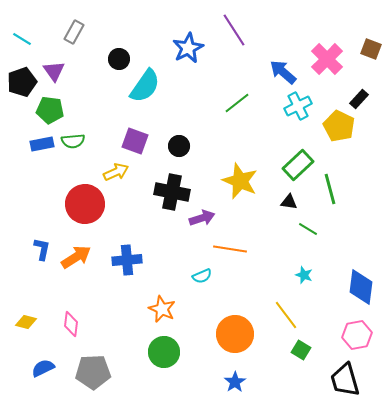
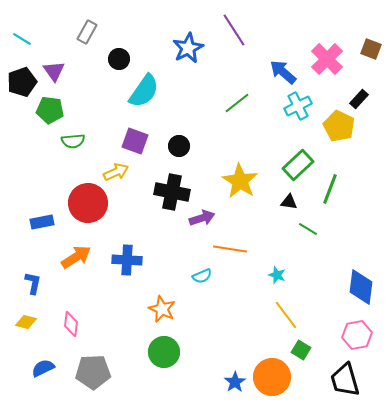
gray rectangle at (74, 32): moved 13 px right
cyan semicircle at (145, 86): moved 1 px left, 5 px down
blue rectangle at (42, 144): moved 78 px down
yellow star at (240, 181): rotated 9 degrees clockwise
green line at (330, 189): rotated 36 degrees clockwise
red circle at (85, 204): moved 3 px right, 1 px up
blue L-shape at (42, 249): moved 9 px left, 34 px down
blue cross at (127, 260): rotated 8 degrees clockwise
cyan star at (304, 275): moved 27 px left
orange circle at (235, 334): moved 37 px right, 43 px down
